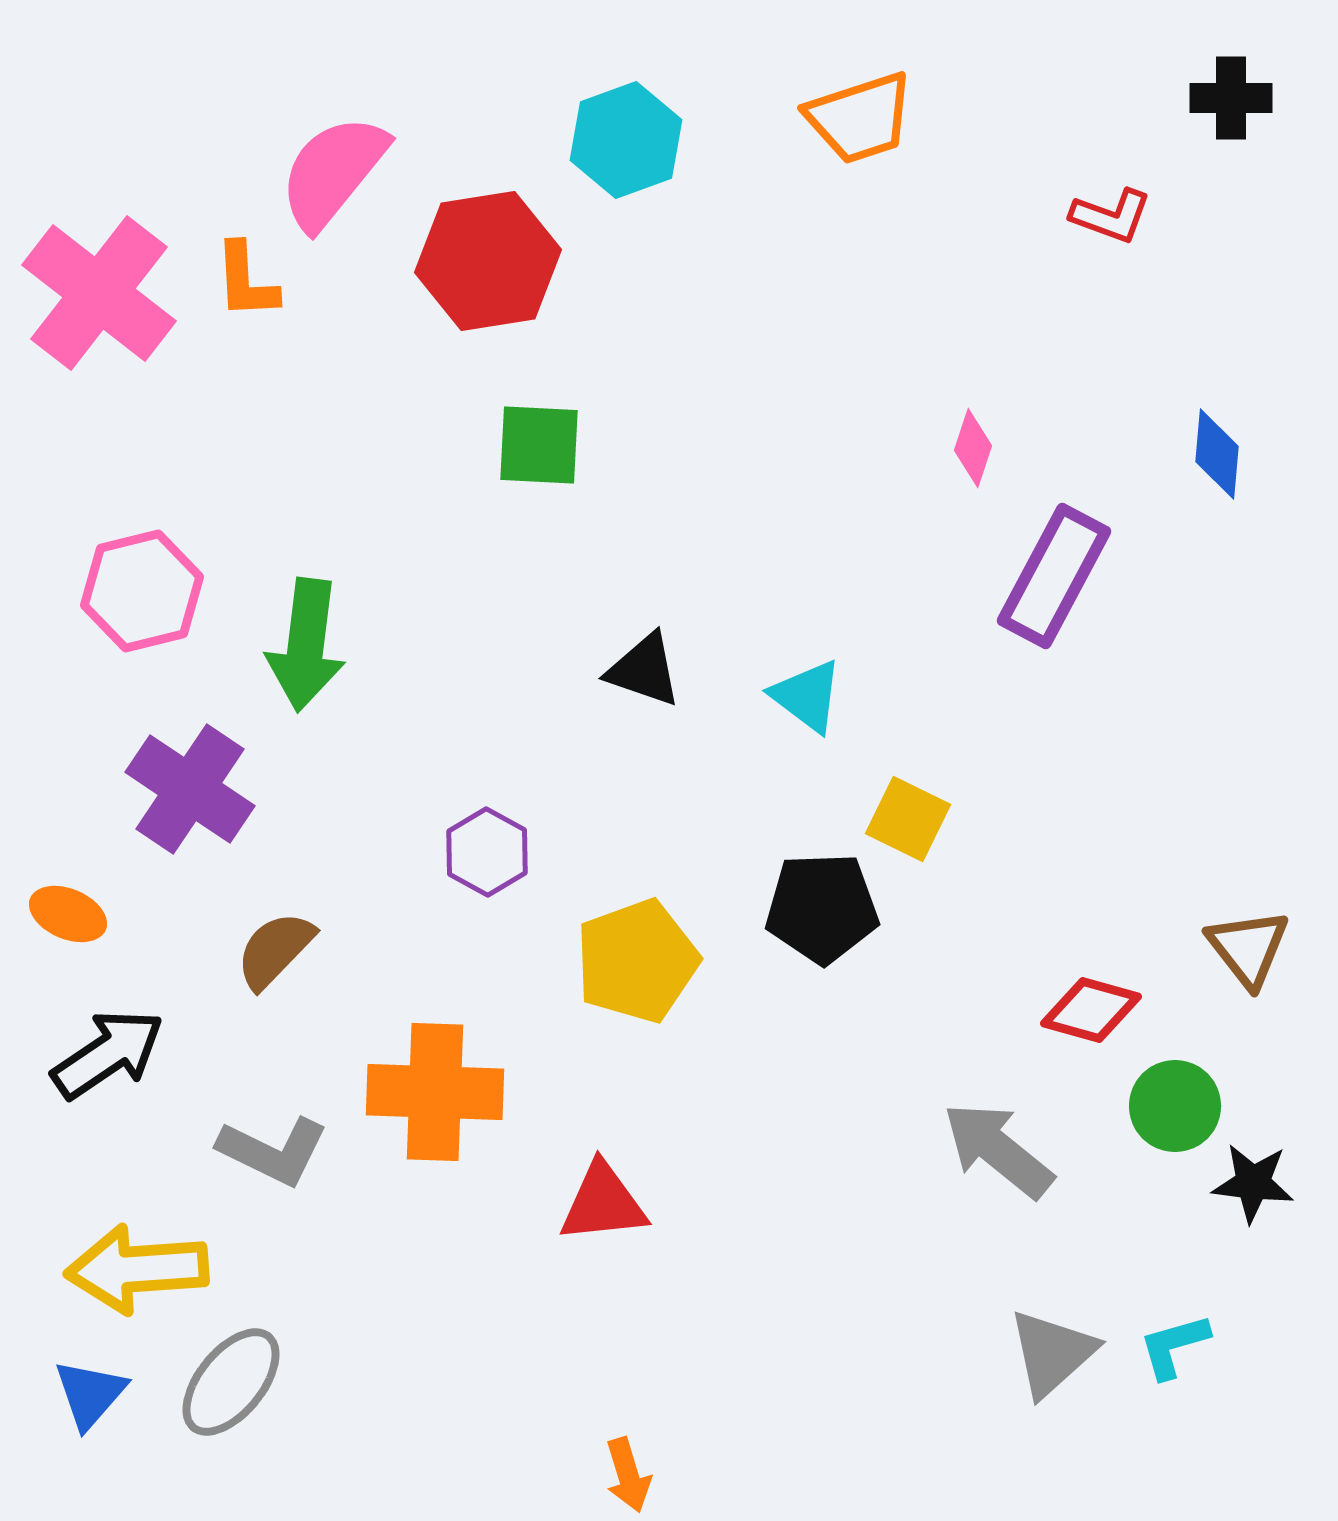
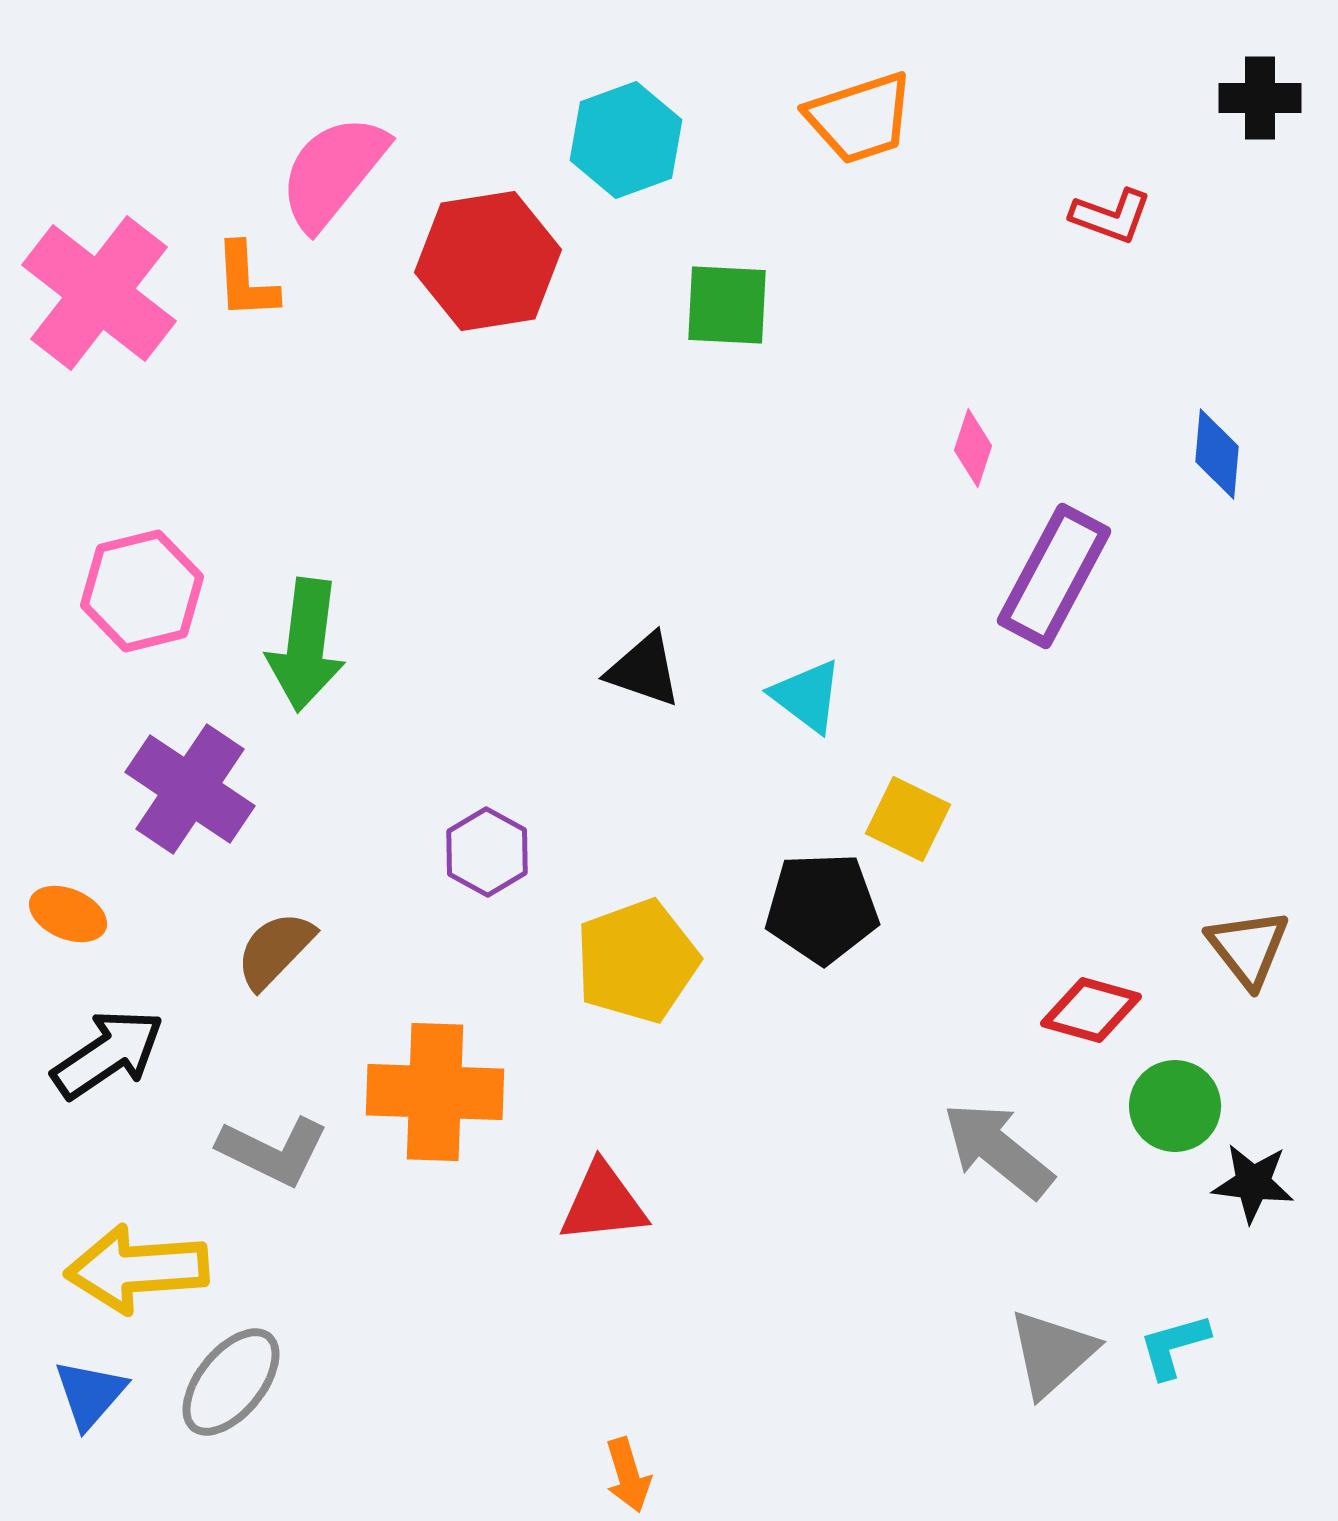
black cross: moved 29 px right
green square: moved 188 px right, 140 px up
